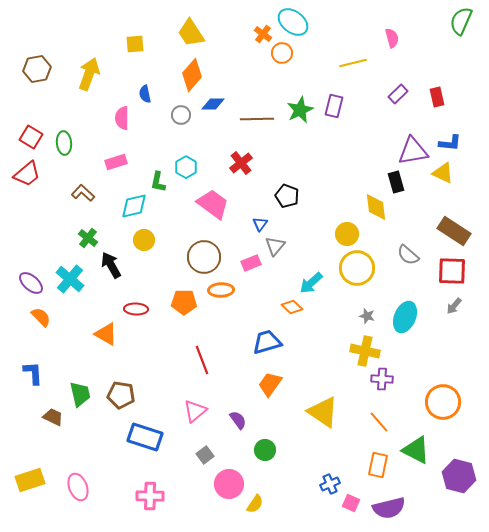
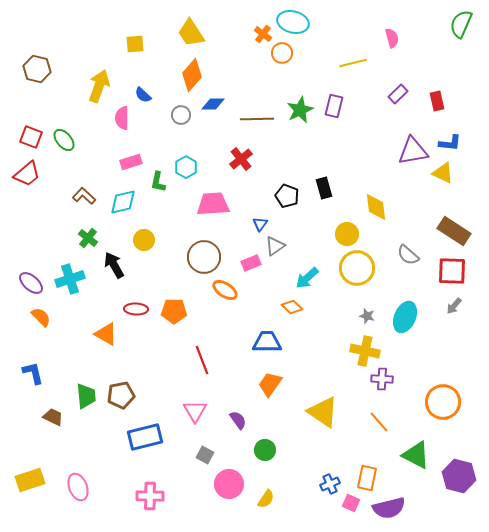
green semicircle at (461, 21): moved 3 px down
cyan ellipse at (293, 22): rotated 24 degrees counterclockwise
brown hexagon at (37, 69): rotated 24 degrees clockwise
yellow arrow at (89, 74): moved 10 px right, 12 px down
blue semicircle at (145, 94): moved 2 px left, 1 px down; rotated 36 degrees counterclockwise
red rectangle at (437, 97): moved 4 px down
red square at (31, 137): rotated 10 degrees counterclockwise
green ellipse at (64, 143): moved 3 px up; rotated 35 degrees counterclockwise
pink rectangle at (116, 162): moved 15 px right
red cross at (241, 163): moved 4 px up
black rectangle at (396, 182): moved 72 px left, 6 px down
brown L-shape at (83, 193): moved 1 px right, 3 px down
pink trapezoid at (213, 204): rotated 40 degrees counterclockwise
cyan diamond at (134, 206): moved 11 px left, 4 px up
gray triangle at (275, 246): rotated 15 degrees clockwise
black arrow at (111, 265): moved 3 px right
cyan cross at (70, 279): rotated 32 degrees clockwise
cyan arrow at (311, 283): moved 4 px left, 5 px up
orange ellipse at (221, 290): moved 4 px right; rotated 35 degrees clockwise
orange pentagon at (184, 302): moved 10 px left, 9 px down
blue trapezoid at (267, 342): rotated 16 degrees clockwise
blue L-shape at (33, 373): rotated 10 degrees counterclockwise
green trapezoid at (80, 394): moved 6 px right, 2 px down; rotated 8 degrees clockwise
brown pentagon at (121, 395): rotated 20 degrees counterclockwise
pink triangle at (195, 411): rotated 20 degrees counterclockwise
blue rectangle at (145, 437): rotated 32 degrees counterclockwise
green triangle at (416, 450): moved 5 px down
gray square at (205, 455): rotated 24 degrees counterclockwise
orange rectangle at (378, 465): moved 11 px left, 13 px down
yellow semicircle at (255, 504): moved 11 px right, 5 px up
